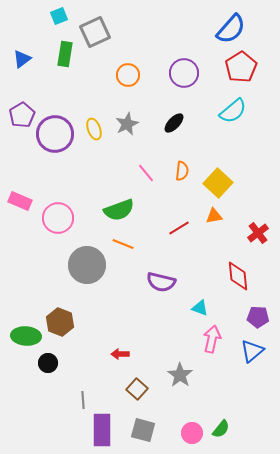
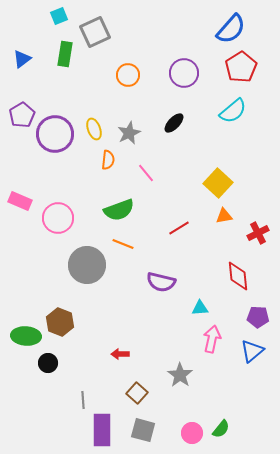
gray star at (127, 124): moved 2 px right, 9 px down
orange semicircle at (182, 171): moved 74 px left, 11 px up
orange triangle at (214, 216): moved 10 px right
red cross at (258, 233): rotated 10 degrees clockwise
cyan triangle at (200, 308): rotated 24 degrees counterclockwise
brown square at (137, 389): moved 4 px down
